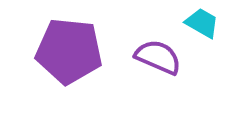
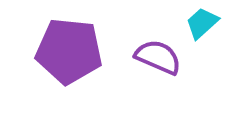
cyan trapezoid: rotated 72 degrees counterclockwise
